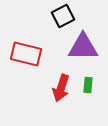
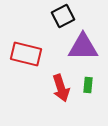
red arrow: rotated 36 degrees counterclockwise
